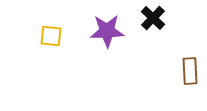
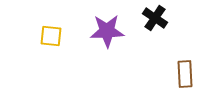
black cross: moved 2 px right; rotated 10 degrees counterclockwise
brown rectangle: moved 5 px left, 3 px down
